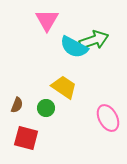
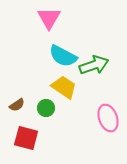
pink triangle: moved 2 px right, 2 px up
green arrow: moved 25 px down
cyan semicircle: moved 11 px left, 9 px down
brown semicircle: rotated 35 degrees clockwise
pink ellipse: rotated 8 degrees clockwise
